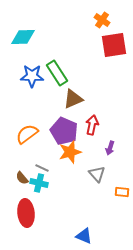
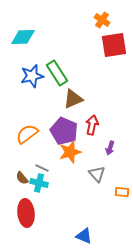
blue star: rotated 15 degrees counterclockwise
